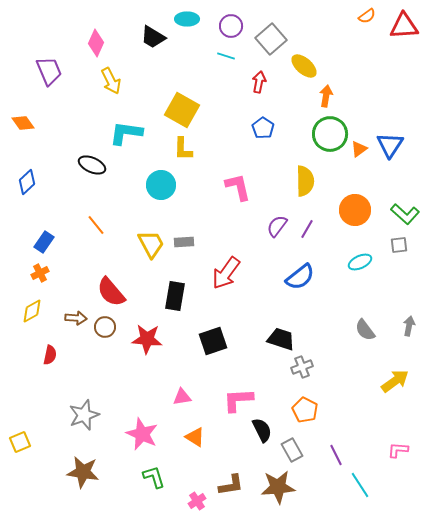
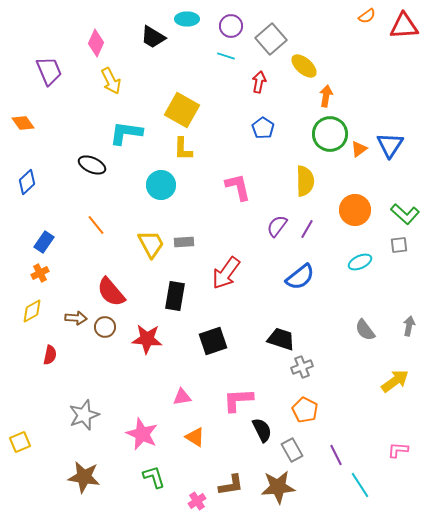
brown star at (83, 472): moved 1 px right, 5 px down
